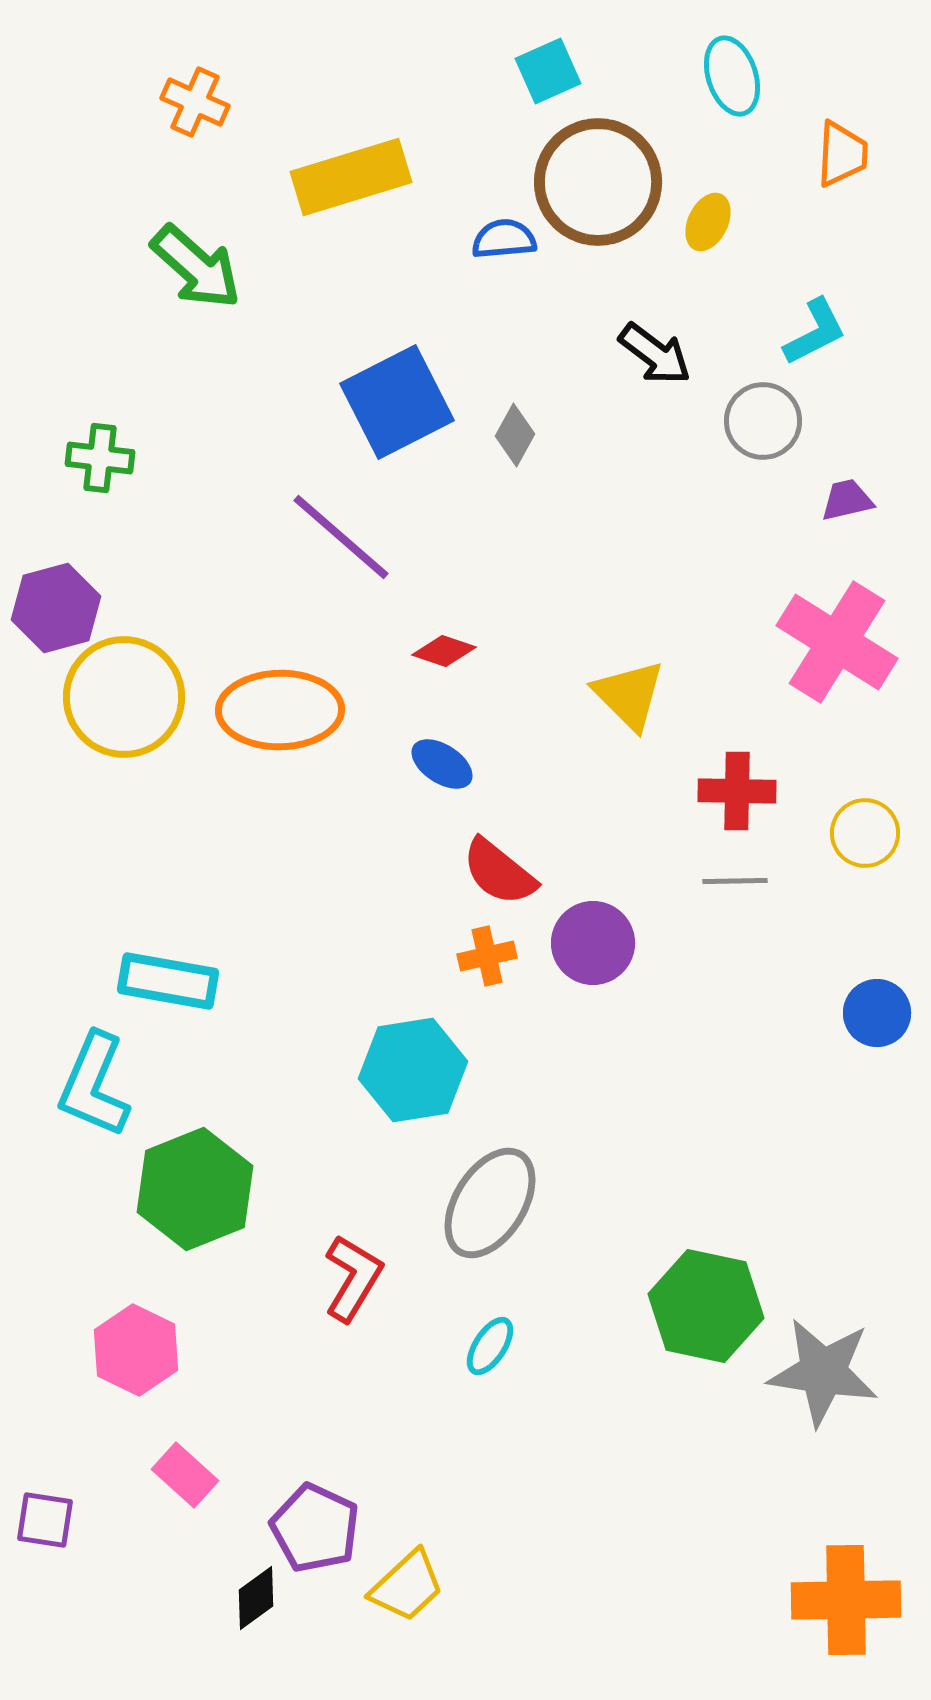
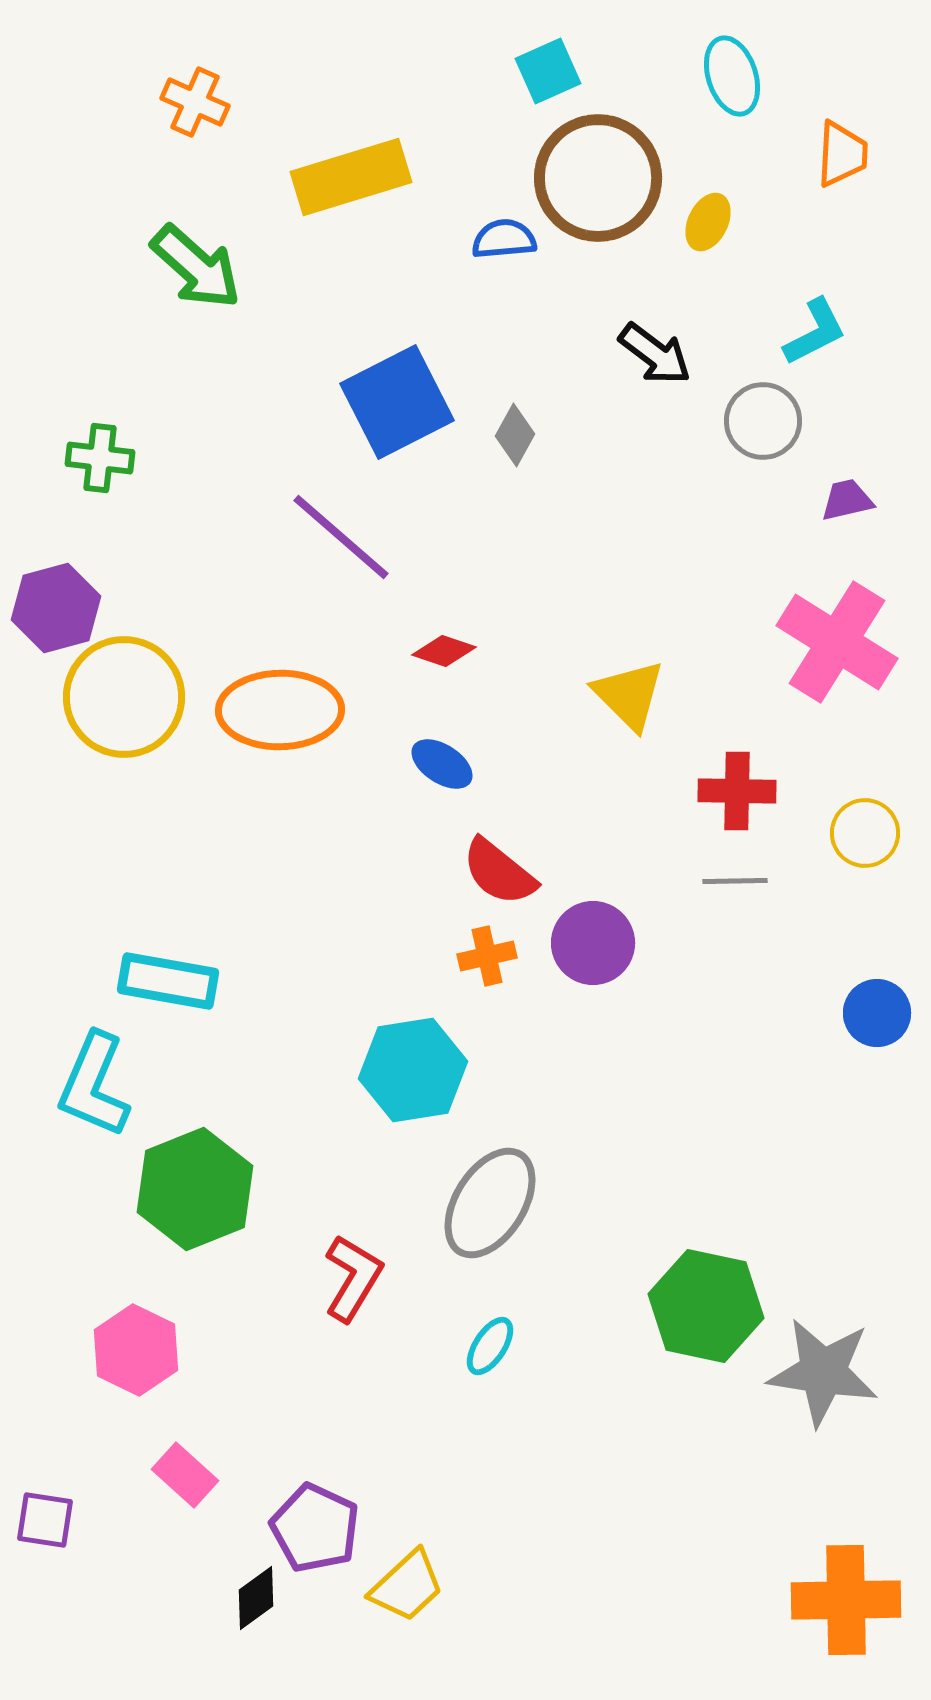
brown circle at (598, 182): moved 4 px up
